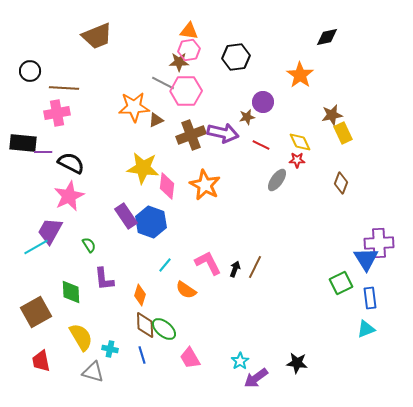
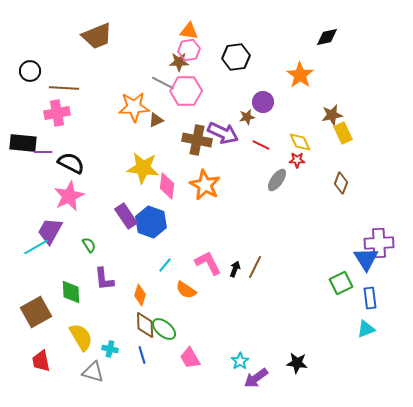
purple arrow at (223, 133): rotated 12 degrees clockwise
brown cross at (191, 135): moved 6 px right, 5 px down; rotated 32 degrees clockwise
